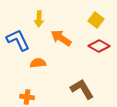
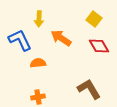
yellow square: moved 2 px left, 1 px up
blue L-shape: moved 2 px right
red diamond: rotated 30 degrees clockwise
brown L-shape: moved 7 px right
orange cross: moved 11 px right; rotated 16 degrees counterclockwise
